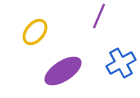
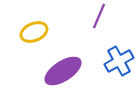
yellow ellipse: moved 1 px left; rotated 28 degrees clockwise
blue cross: moved 2 px left, 2 px up
